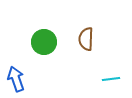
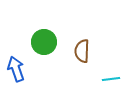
brown semicircle: moved 4 px left, 12 px down
blue arrow: moved 10 px up
